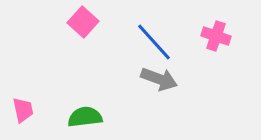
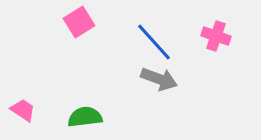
pink square: moved 4 px left; rotated 16 degrees clockwise
pink trapezoid: rotated 44 degrees counterclockwise
